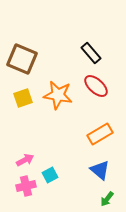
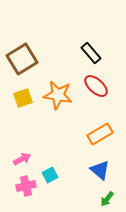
brown square: rotated 36 degrees clockwise
pink arrow: moved 3 px left, 1 px up
